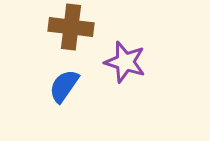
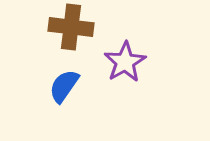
purple star: rotated 24 degrees clockwise
